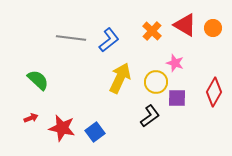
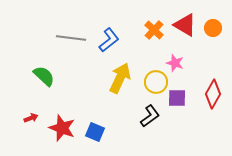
orange cross: moved 2 px right, 1 px up
green semicircle: moved 6 px right, 4 px up
red diamond: moved 1 px left, 2 px down
red star: rotated 8 degrees clockwise
blue square: rotated 30 degrees counterclockwise
